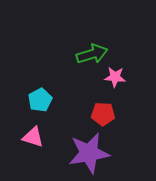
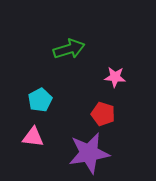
green arrow: moved 23 px left, 5 px up
red pentagon: rotated 15 degrees clockwise
pink triangle: rotated 10 degrees counterclockwise
